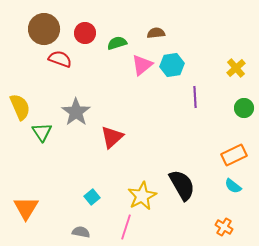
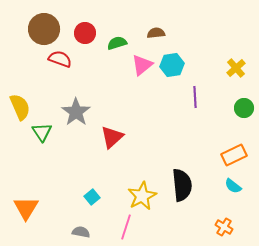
black semicircle: rotated 24 degrees clockwise
